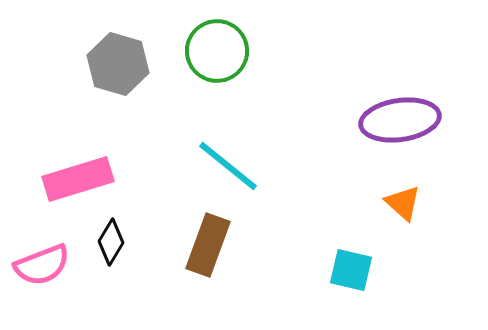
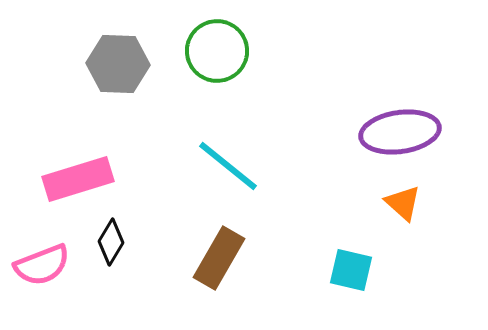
gray hexagon: rotated 14 degrees counterclockwise
purple ellipse: moved 12 px down
brown rectangle: moved 11 px right, 13 px down; rotated 10 degrees clockwise
